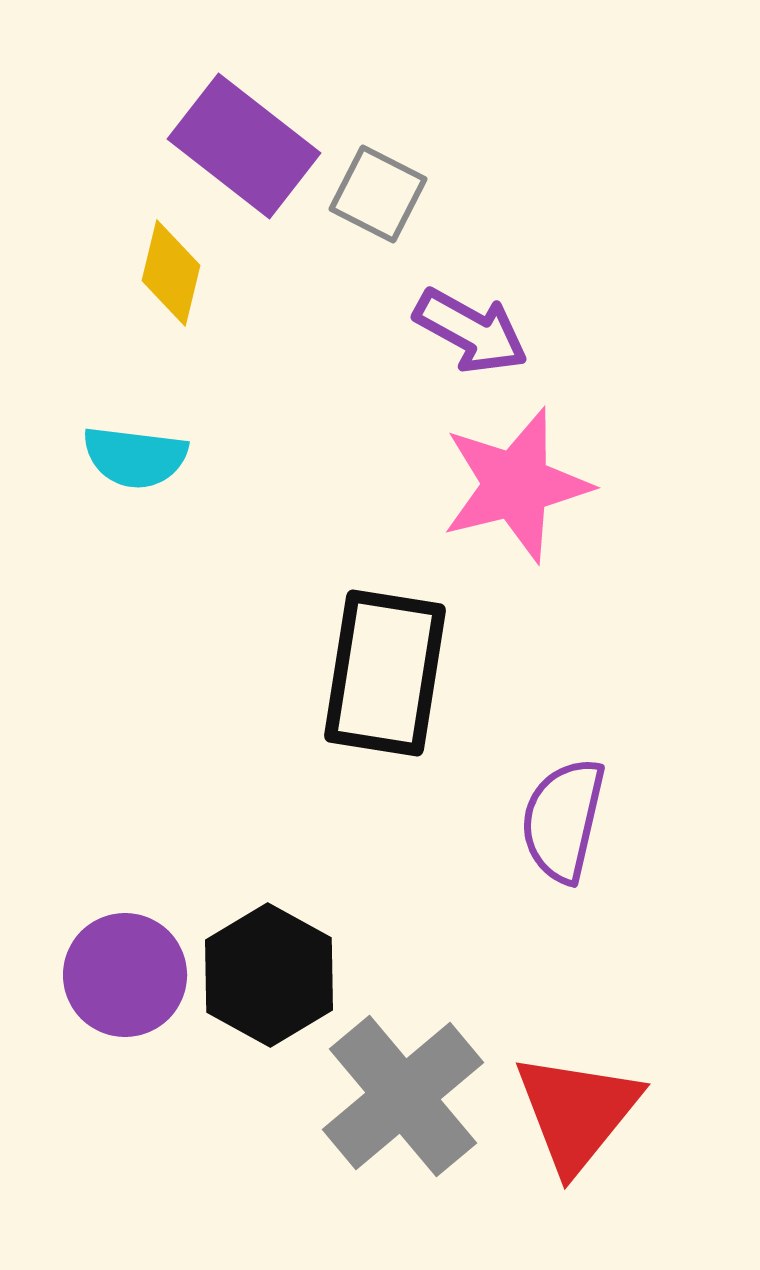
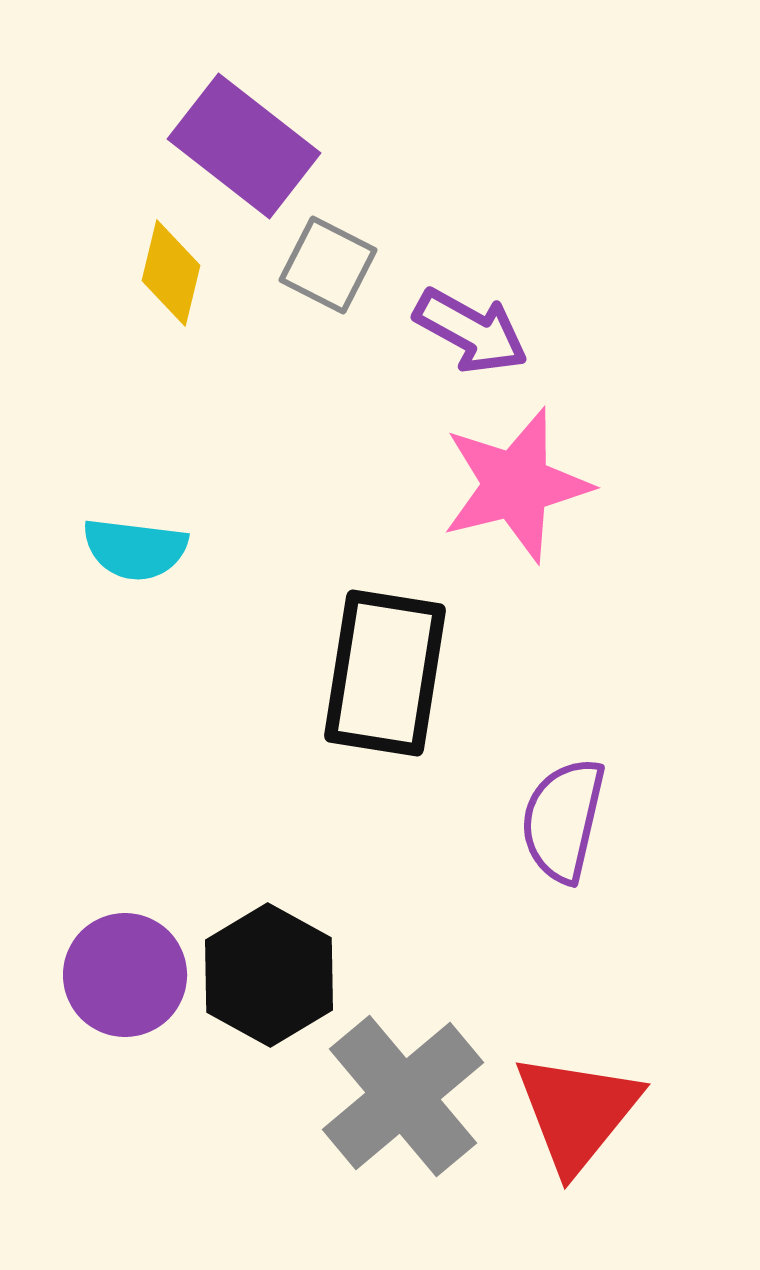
gray square: moved 50 px left, 71 px down
cyan semicircle: moved 92 px down
